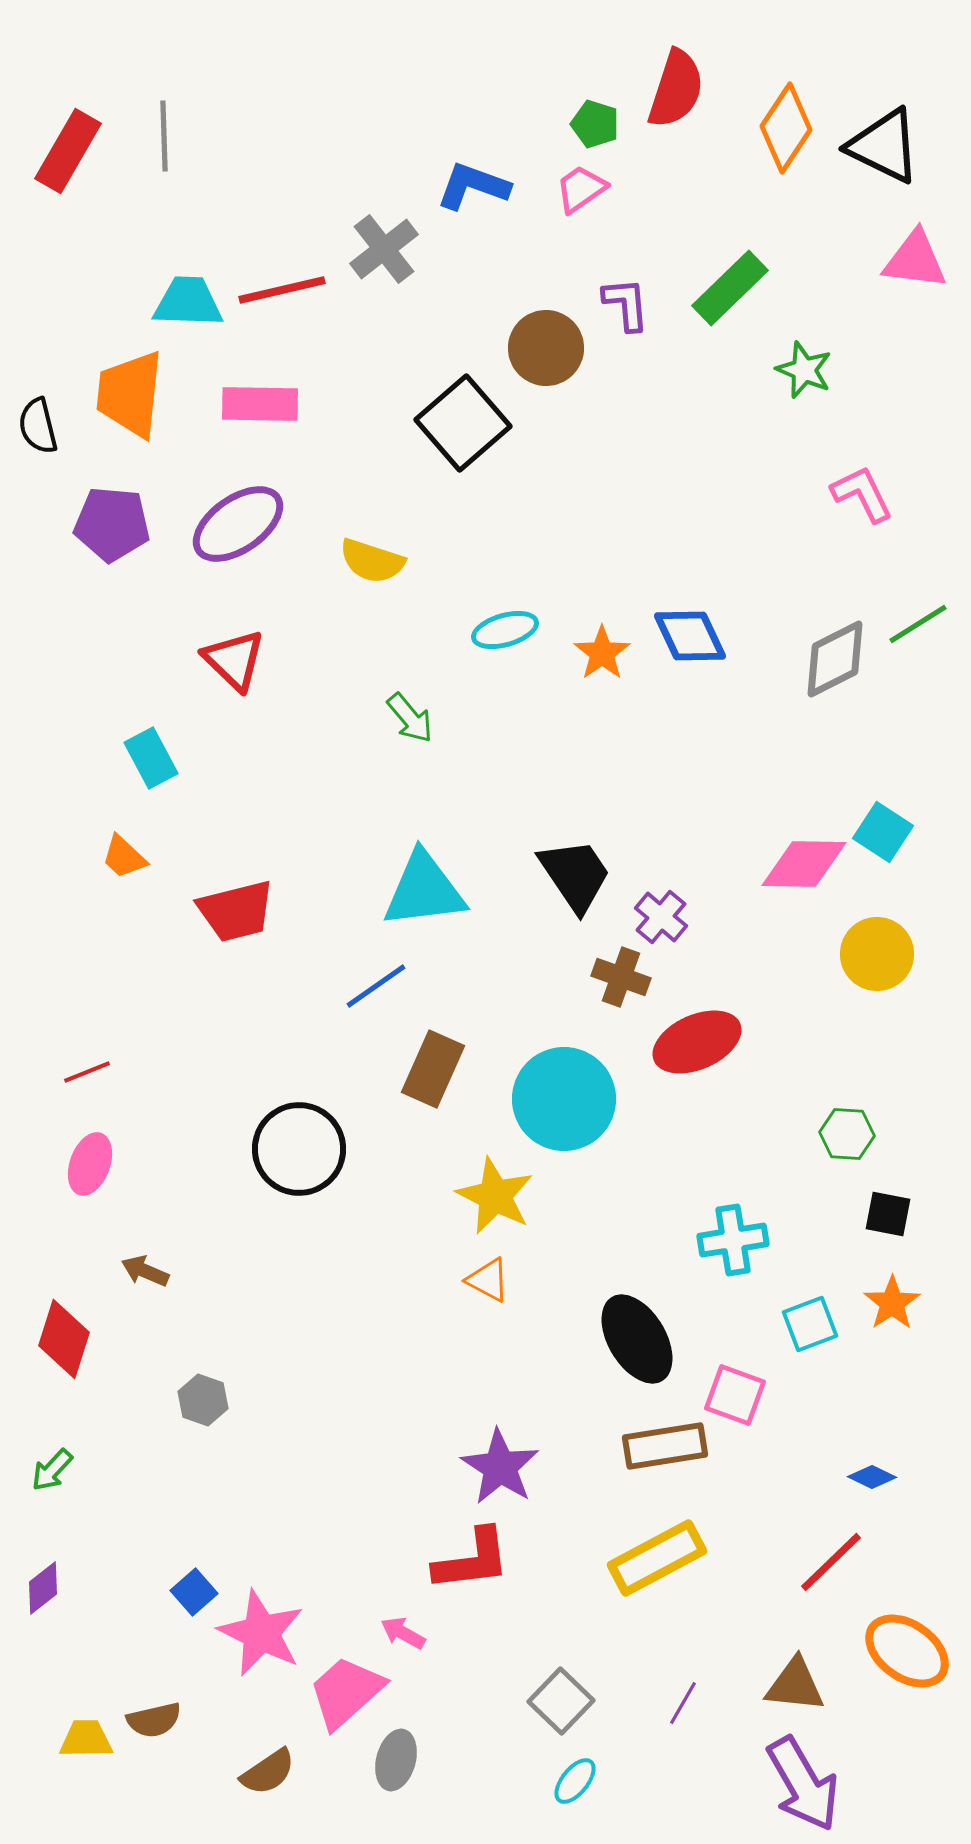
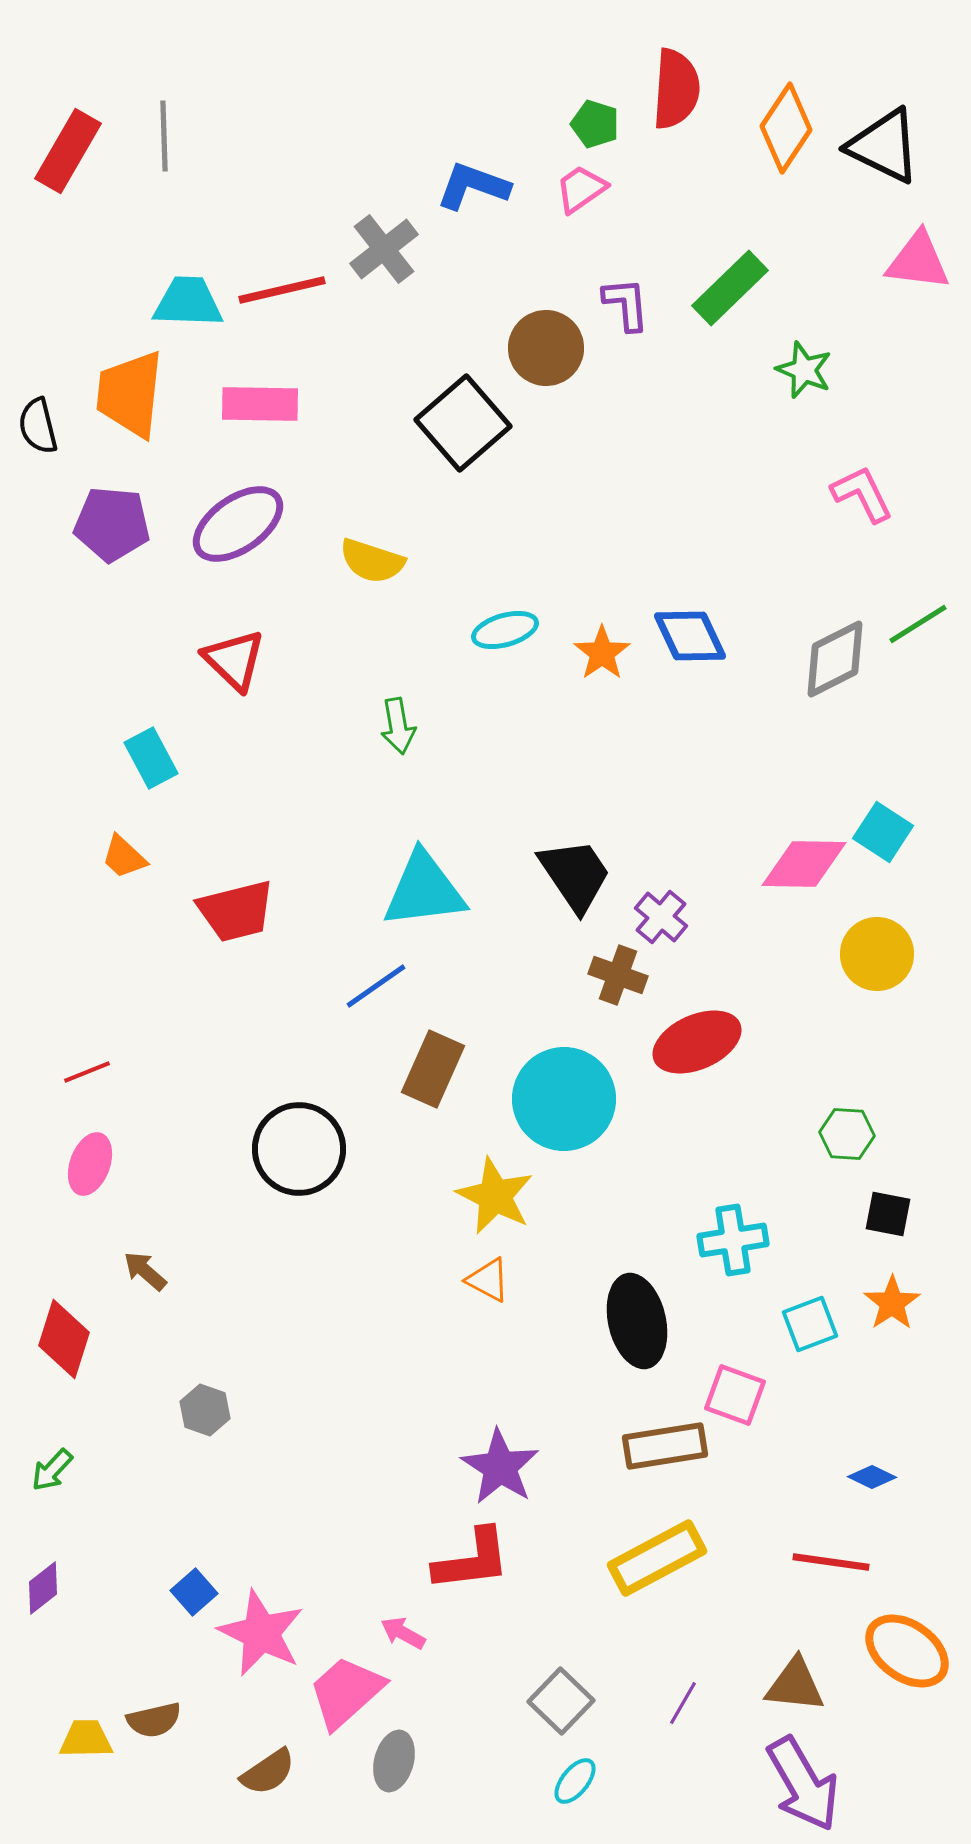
red semicircle at (676, 89): rotated 14 degrees counterclockwise
pink triangle at (915, 260): moved 3 px right, 1 px down
green arrow at (410, 718): moved 12 px left, 8 px down; rotated 30 degrees clockwise
brown cross at (621, 977): moved 3 px left, 2 px up
brown arrow at (145, 1271): rotated 18 degrees clockwise
black ellipse at (637, 1339): moved 18 px up; rotated 18 degrees clockwise
gray hexagon at (203, 1400): moved 2 px right, 10 px down
red line at (831, 1562): rotated 52 degrees clockwise
gray ellipse at (396, 1760): moved 2 px left, 1 px down
